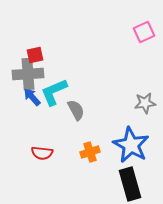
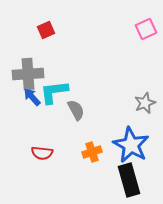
pink square: moved 2 px right, 3 px up
red square: moved 11 px right, 25 px up; rotated 12 degrees counterclockwise
cyan L-shape: rotated 16 degrees clockwise
gray star: rotated 15 degrees counterclockwise
orange cross: moved 2 px right
black rectangle: moved 1 px left, 4 px up
